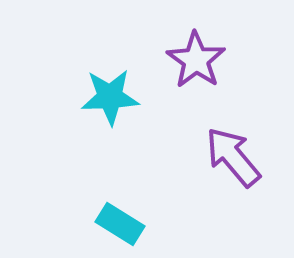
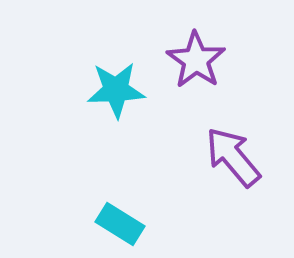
cyan star: moved 6 px right, 7 px up
